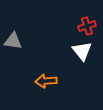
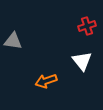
white triangle: moved 10 px down
orange arrow: rotated 15 degrees counterclockwise
